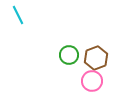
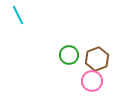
brown hexagon: moved 1 px right, 1 px down
